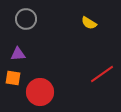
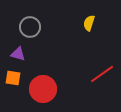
gray circle: moved 4 px right, 8 px down
yellow semicircle: rotated 77 degrees clockwise
purple triangle: rotated 21 degrees clockwise
red circle: moved 3 px right, 3 px up
